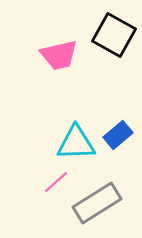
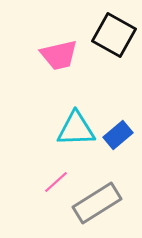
cyan triangle: moved 14 px up
